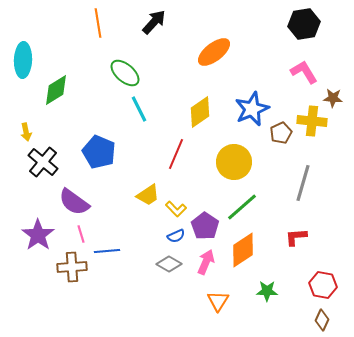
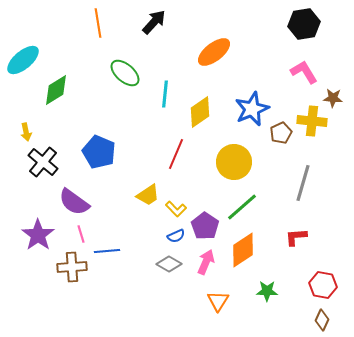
cyan ellipse: rotated 48 degrees clockwise
cyan line: moved 26 px right, 15 px up; rotated 32 degrees clockwise
